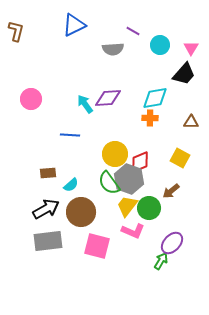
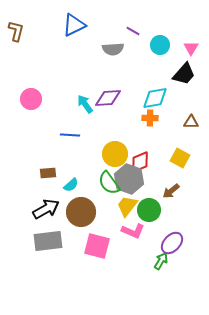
green circle: moved 2 px down
